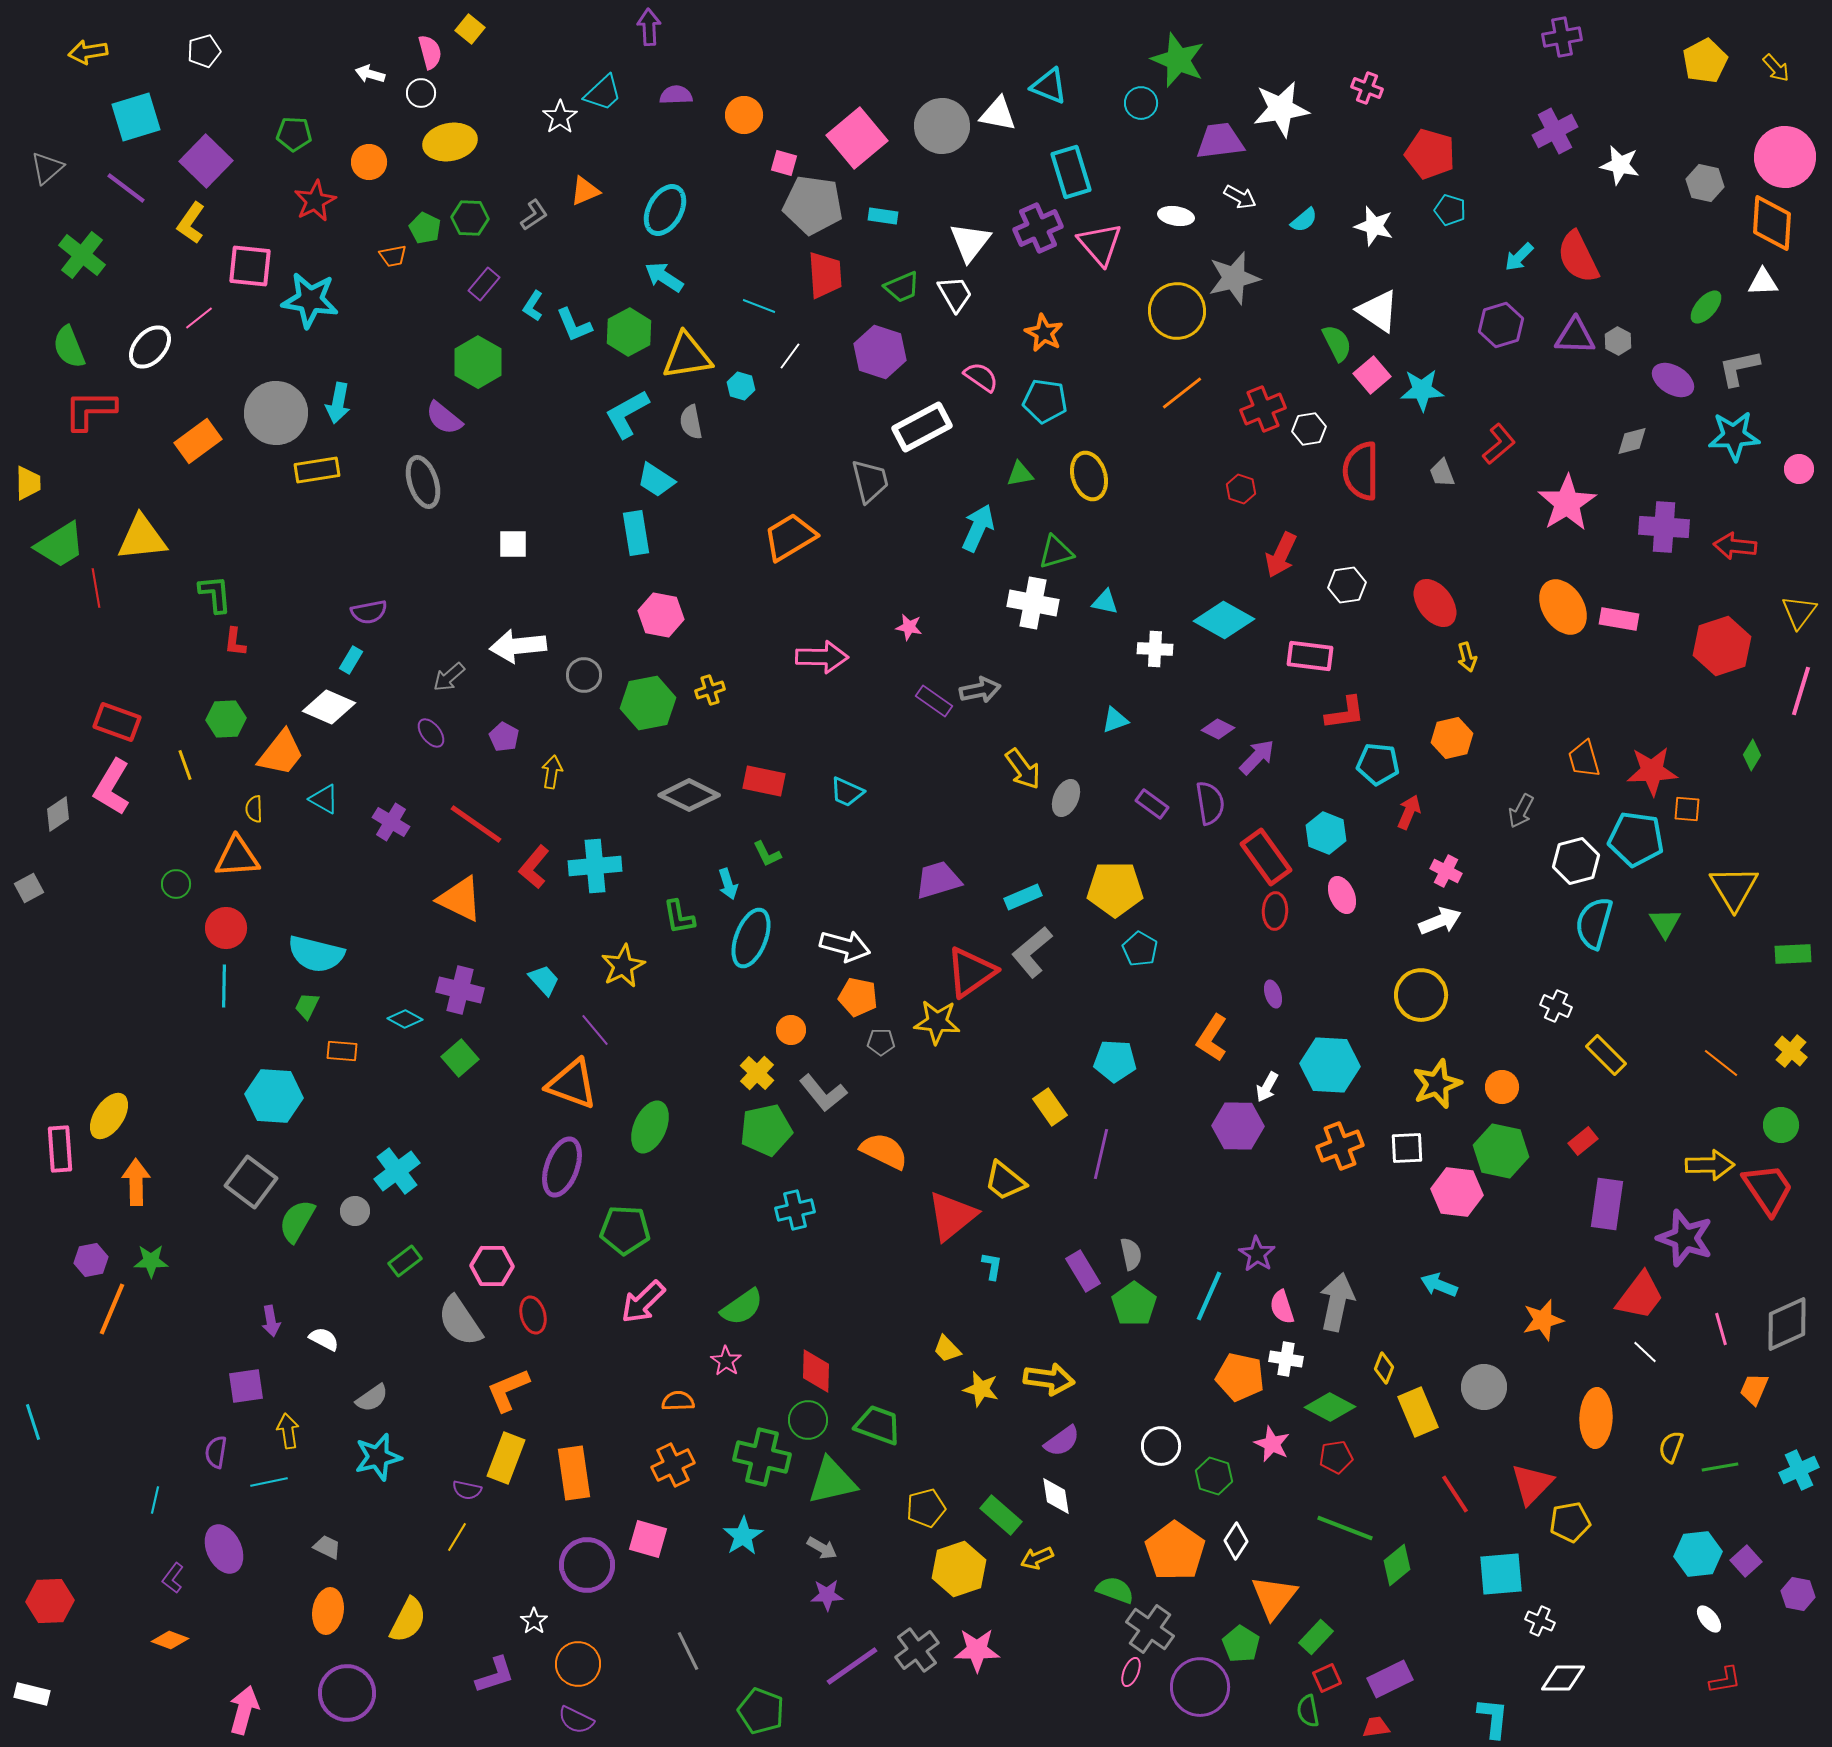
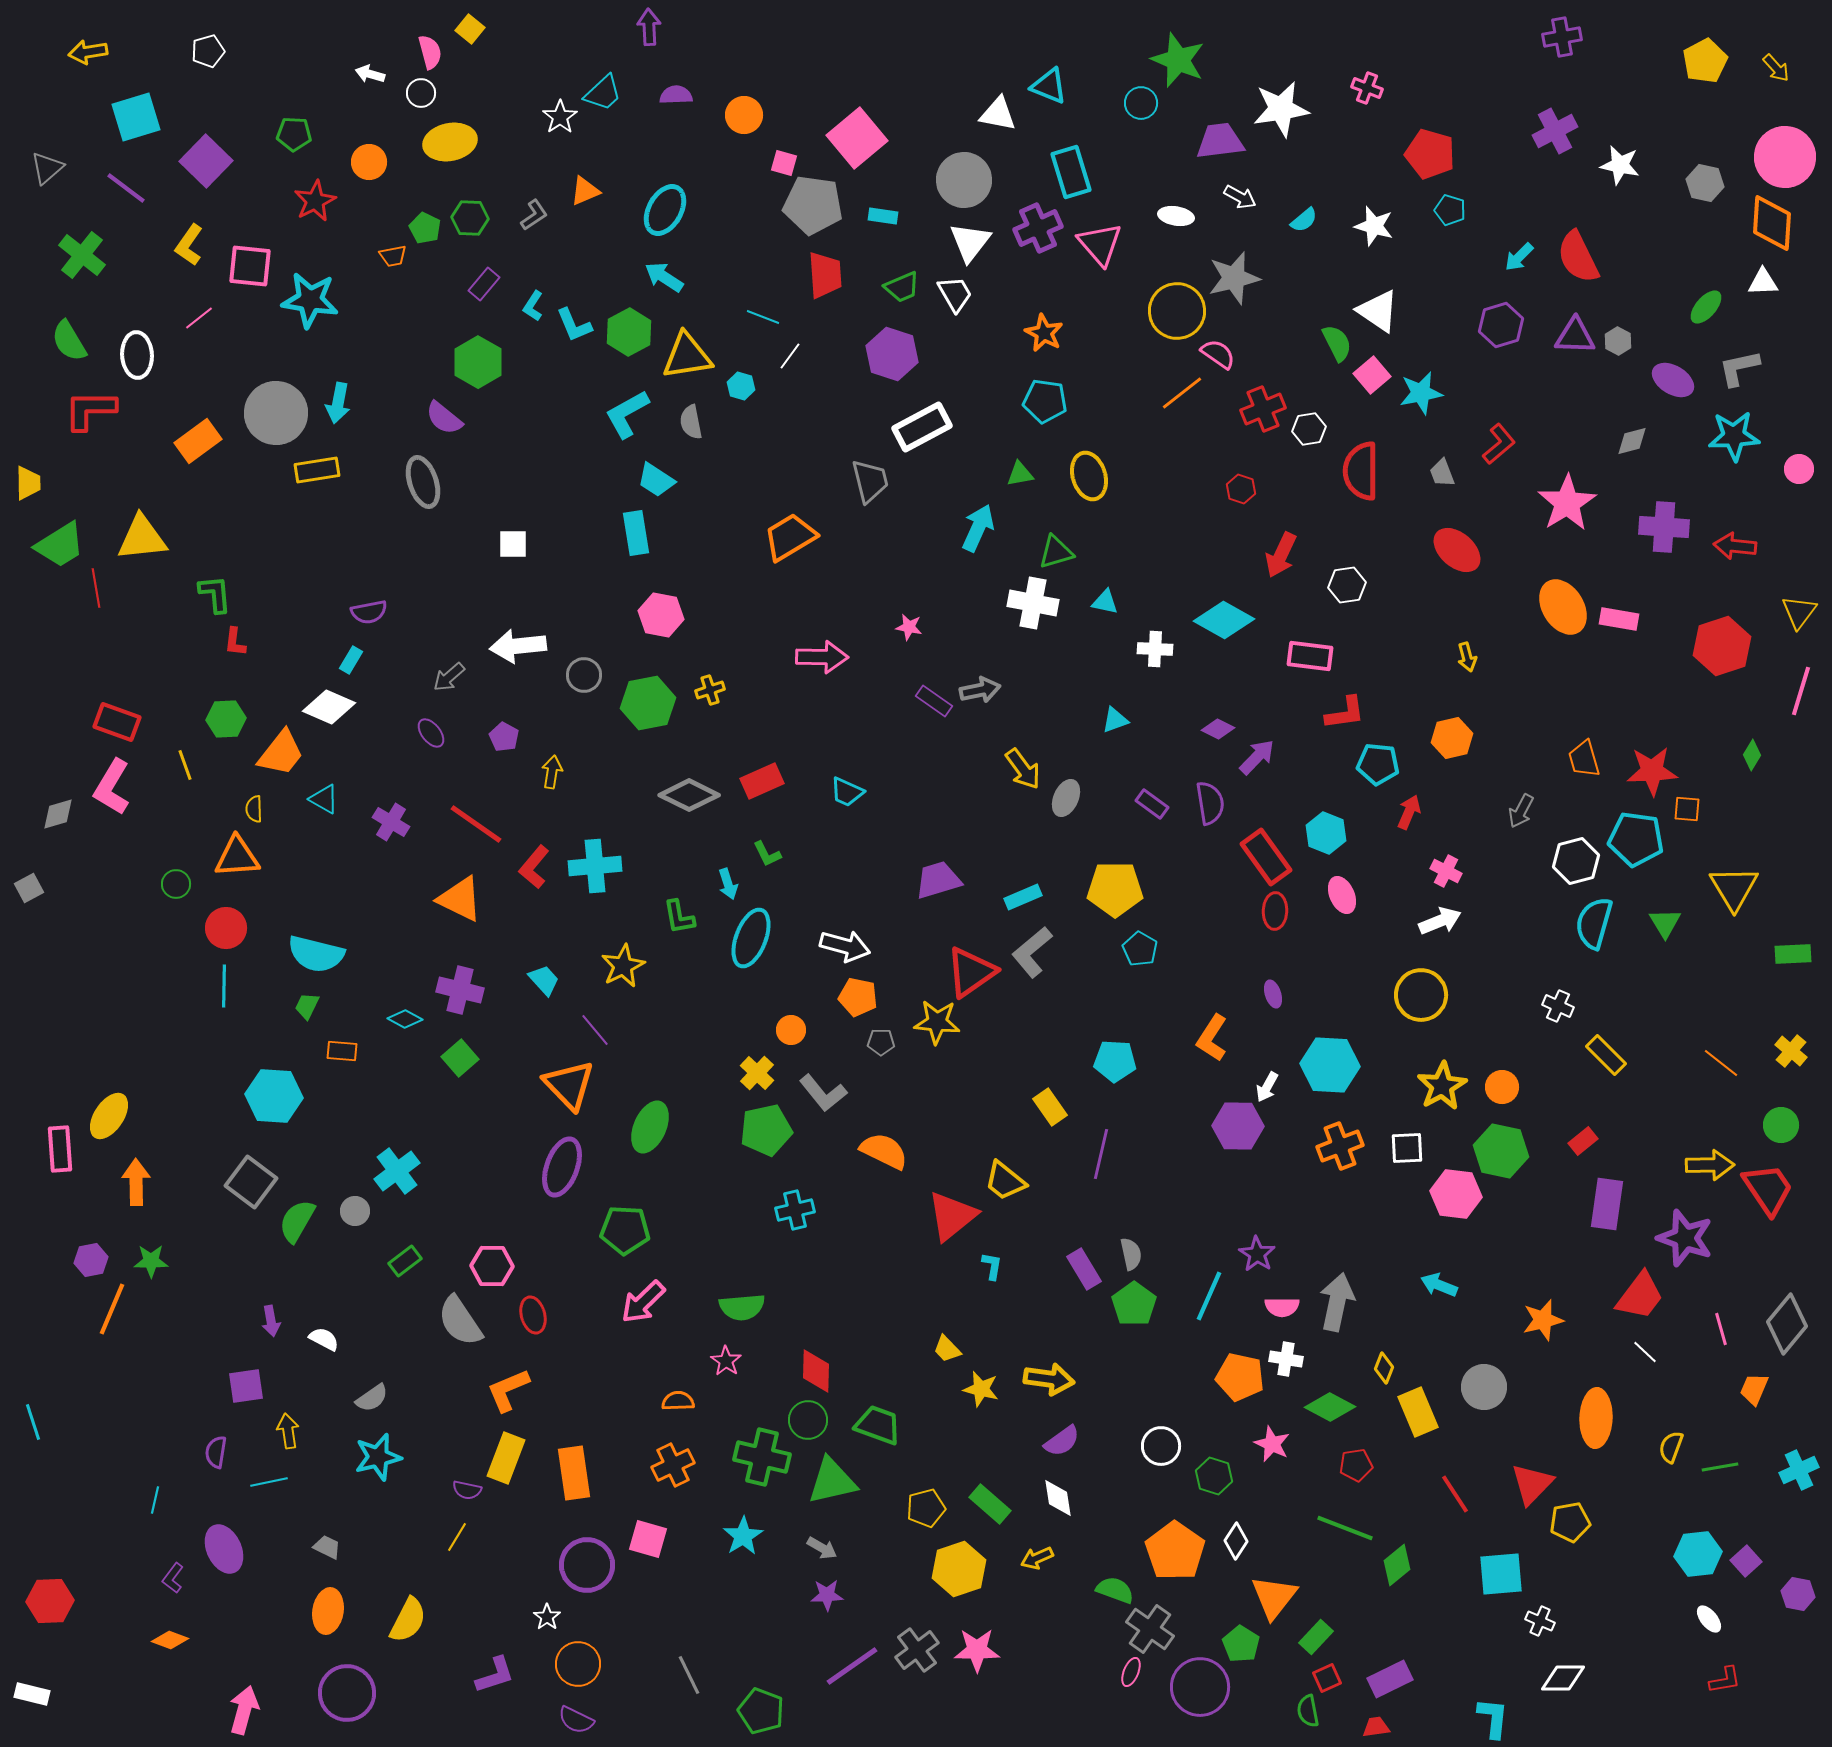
white pentagon at (204, 51): moved 4 px right
gray circle at (942, 126): moved 22 px right, 54 px down
yellow L-shape at (191, 223): moved 2 px left, 22 px down
cyan line at (759, 306): moved 4 px right, 11 px down
green semicircle at (69, 347): moved 6 px up; rotated 9 degrees counterclockwise
white ellipse at (150, 347): moved 13 px left, 8 px down; rotated 45 degrees counterclockwise
purple hexagon at (880, 352): moved 12 px right, 2 px down
pink semicircle at (981, 377): moved 237 px right, 23 px up
cyan star at (1422, 390): moved 1 px left, 3 px down; rotated 9 degrees counterclockwise
red ellipse at (1435, 603): moved 22 px right, 53 px up; rotated 12 degrees counterclockwise
red rectangle at (764, 781): moved 2 px left; rotated 36 degrees counterclockwise
gray diamond at (58, 814): rotated 18 degrees clockwise
white cross at (1556, 1006): moved 2 px right
orange triangle at (572, 1084): moved 3 px left, 1 px down; rotated 26 degrees clockwise
yellow star at (1437, 1084): moved 5 px right, 2 px down; rotated 9 degrees counterclockwise
pink hexagon at (1457, 1192): moved 1 px left, 2 px down
purple rectangle at (1083, 1271): moved 1 px right, 2 px up
green semicircle at (742, 1307): rotated 30 degrees clockwise
pink semicircle at (1282, 1307): rotated 72 degrees counterclockwise
gray diamond at (1787, 1324): rotated 26 degrees counterclockwise
red pentagon at (1336, 1457): moved 20 px right, 8 px down
white diamond at (1056, 1496): moved 2 px right, 2 px down
green rectangle at (1001, 1515): moved 11 px left, 11 px up
white star at (534, 1621): moved 13 px right, 4 px up
gray line at (688, 1651): moved 1 px right, 24 px down
